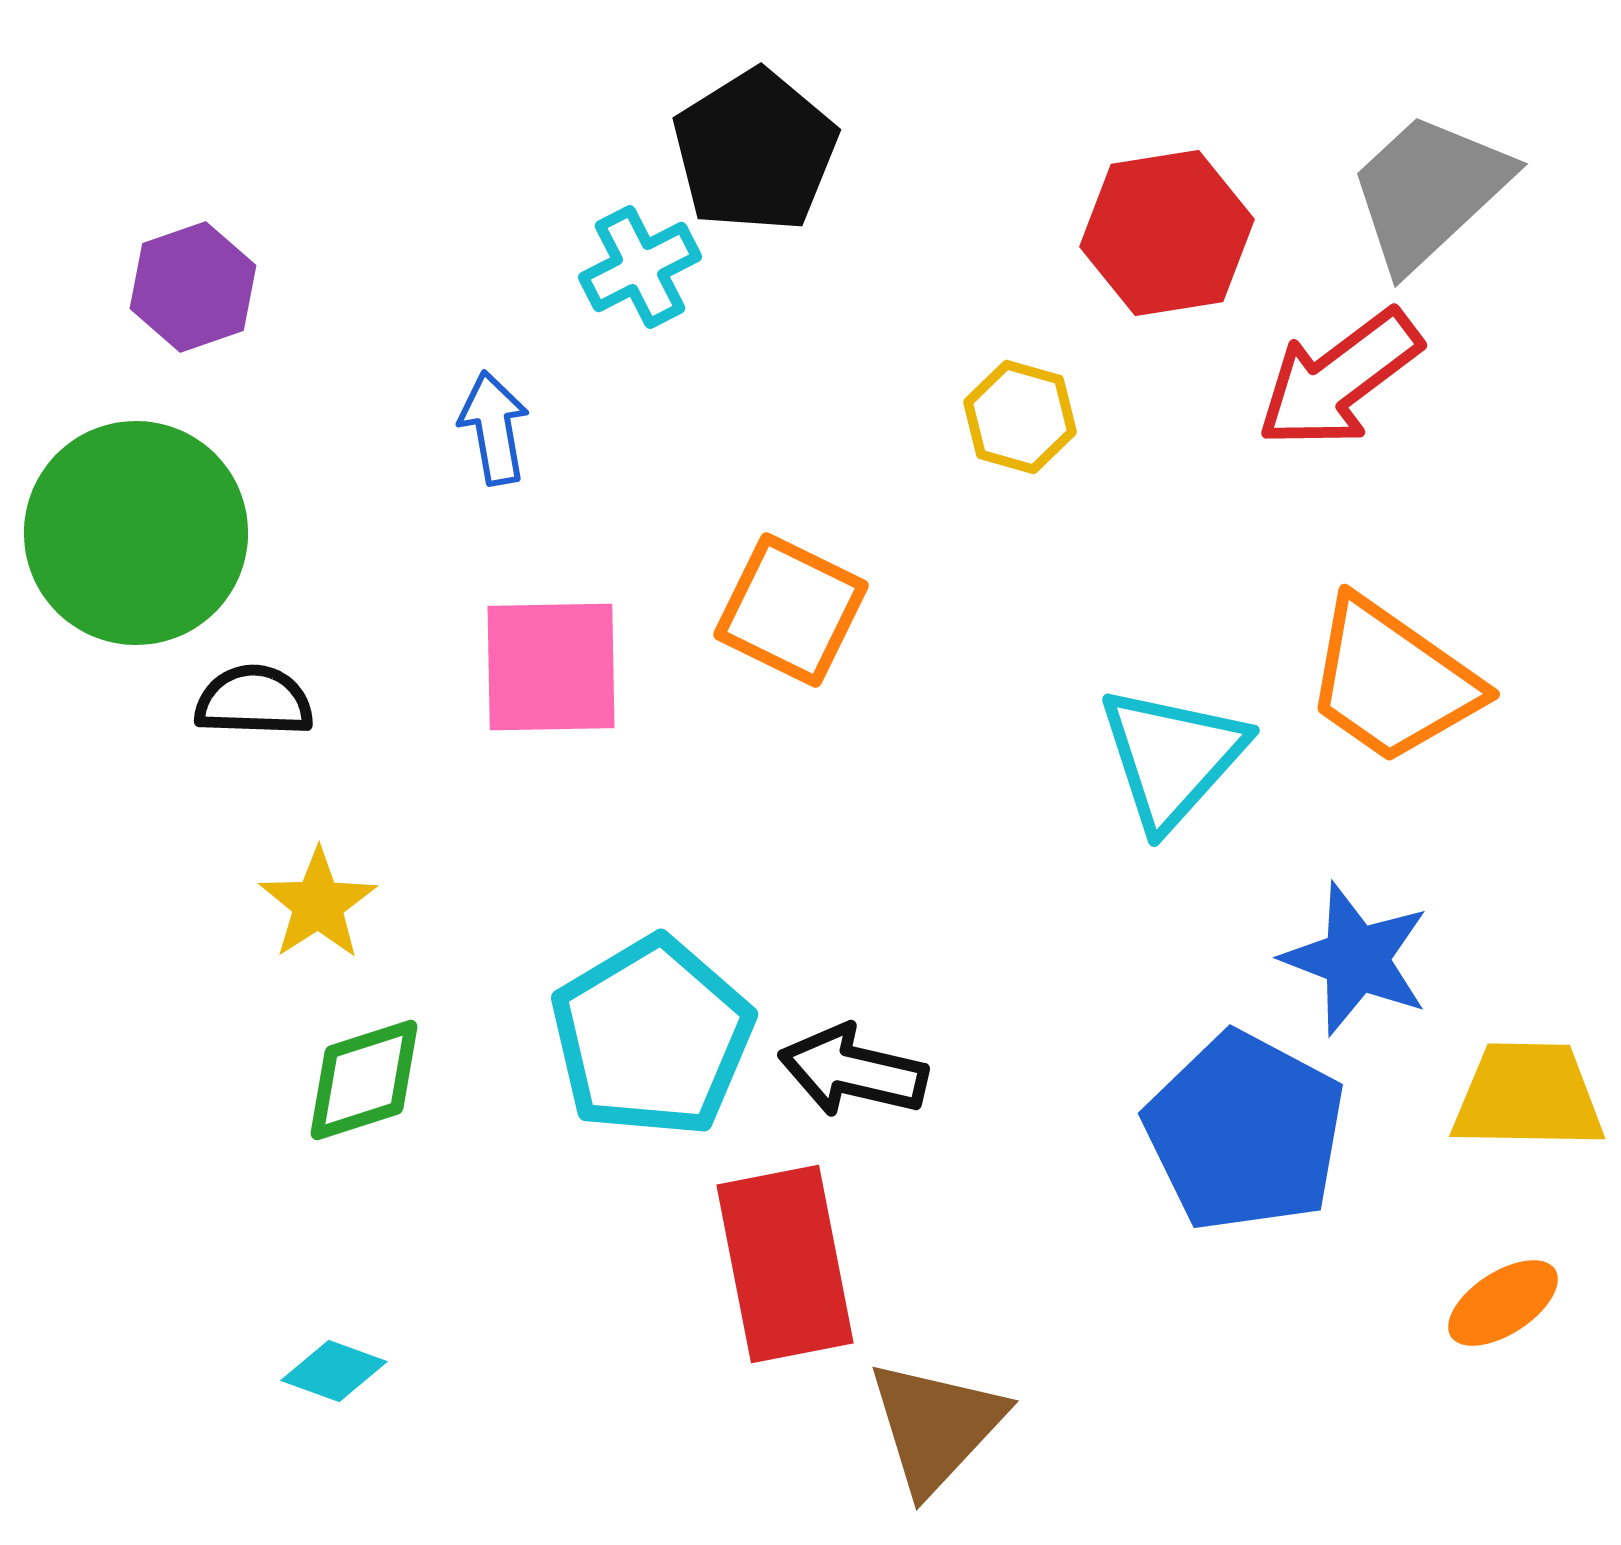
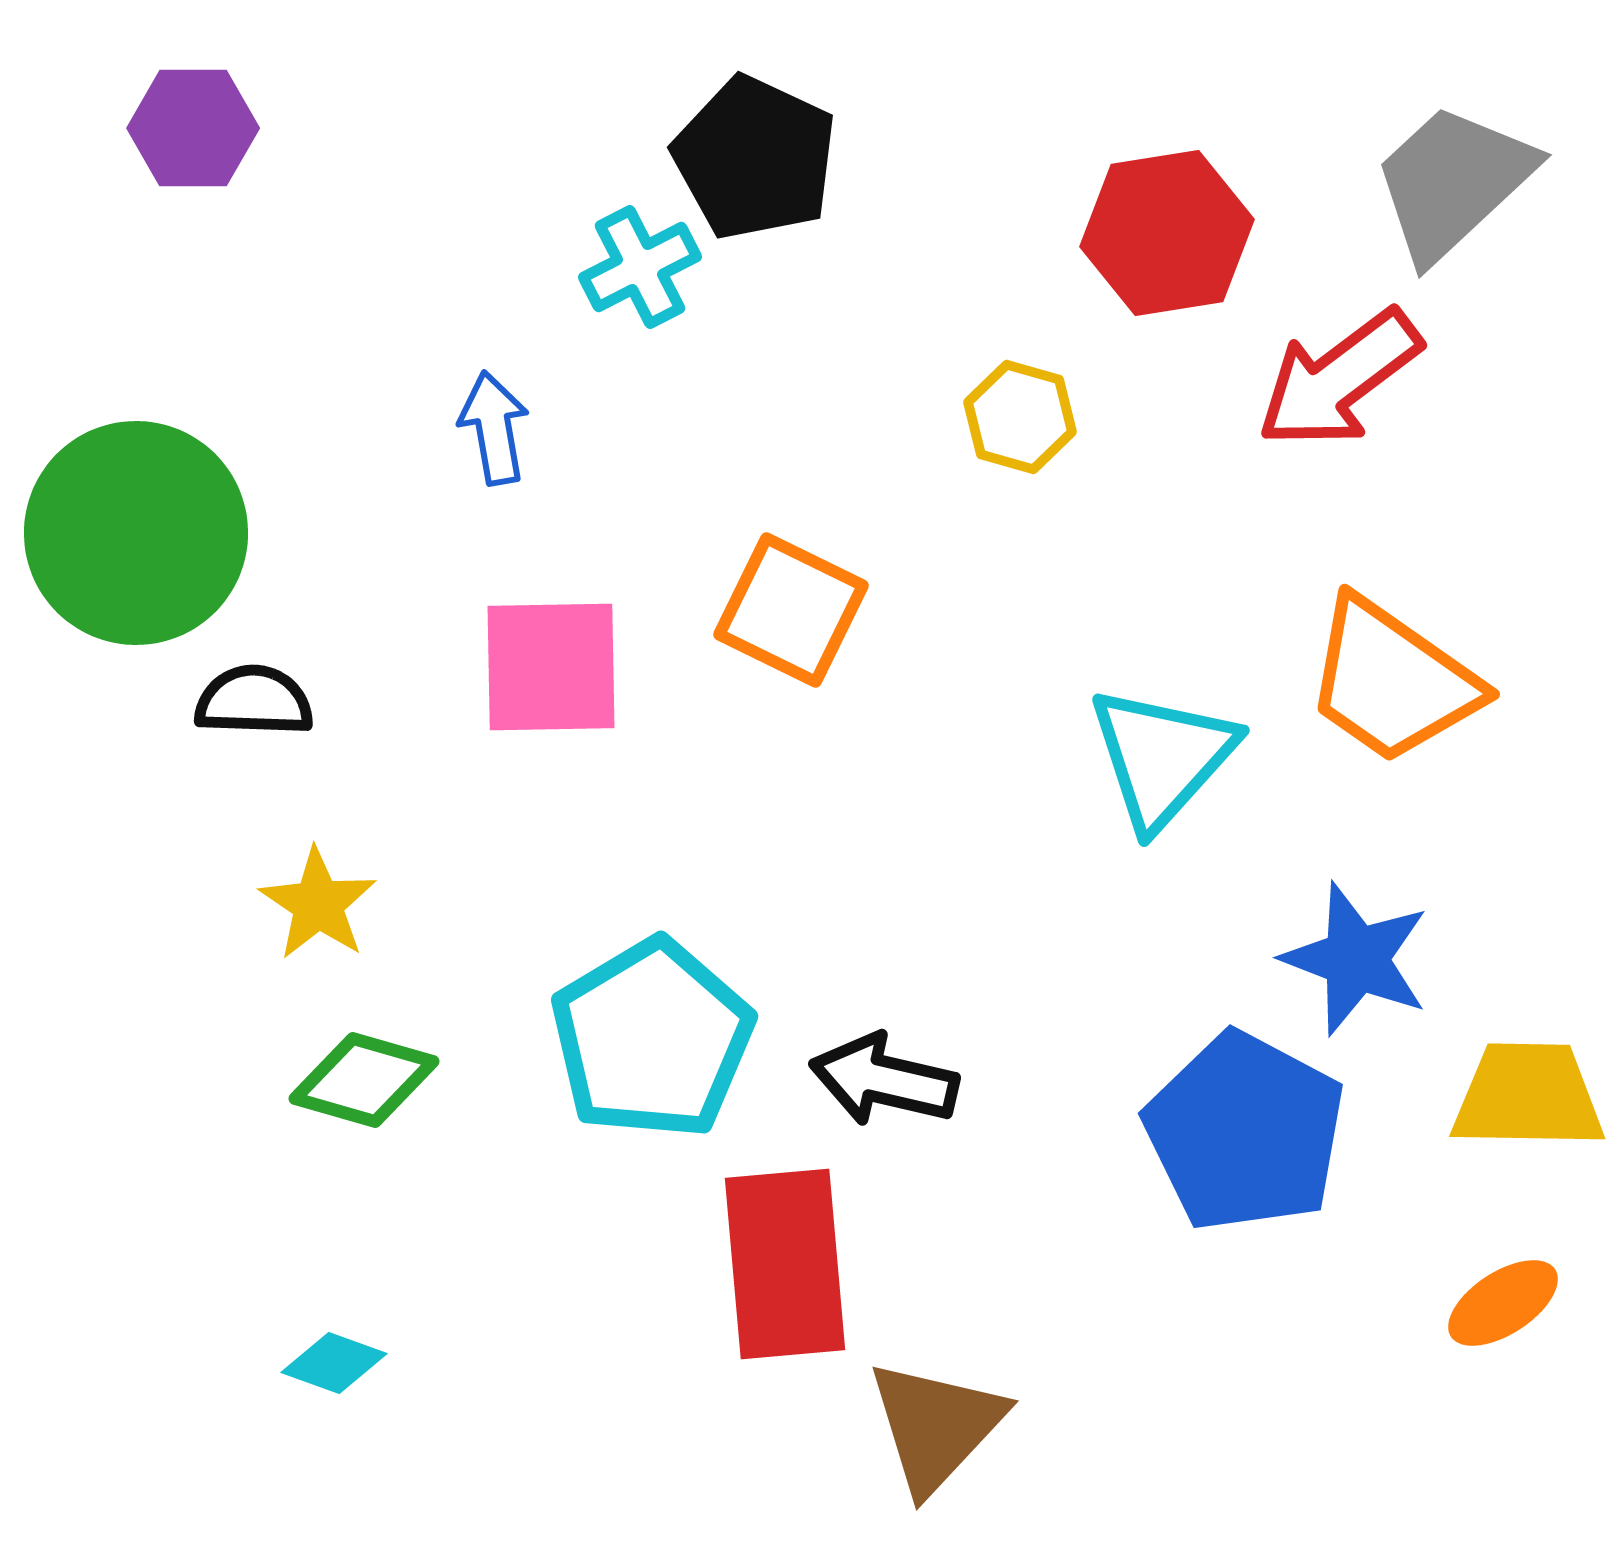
black pentagon: moved 7 px down; rotated 15 degrees counterclockwise
gray trapezoid: moved 24 px right, 9 px up
purple hexagon: moved 159 px up; rotated 19 degrees clockwise
cyan triangle: moved 10 px left
yellow star: rotated 5 degrees counterclockwise
cyan pentagon: moved 2 px down
black arrow: moved 31 px right, 9 px down
green diamond: rotated 34 degrees clockwise
red rectangle: rotated 6 degrees clockwise
cyan diamond: moved 8 px up
